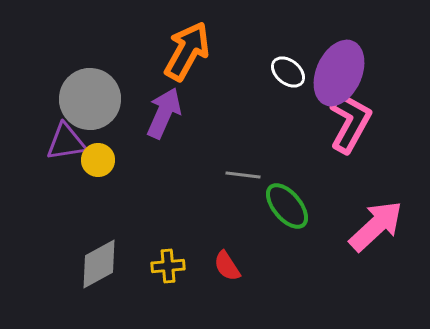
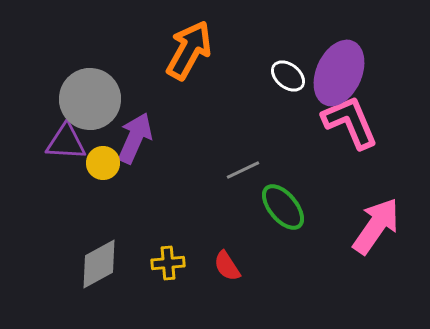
orange arrow: moved 2 px right, 1 px up
white ellipse: moved 4 px down
purple arrow: moved 29 px left, 25 px down
pink L-shape: rotated 52 degrees counterclockwise
purple triangle: rotated 12 degrees clockwise
yellow circle: moved 5 px right, 3 px down
gray line: moved 5 px up; rotated 32 degrees counterclockwise
green ellipse: moved 4 px left, 1 px down
pink arrow: rotated 12 degrees counterclockwise
yellow cross: moved 3 px up
